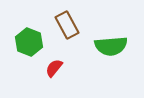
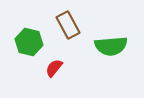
brown rectangle: moved 1 px right
green hexagon: rotated 8 degrees counterclockwise
